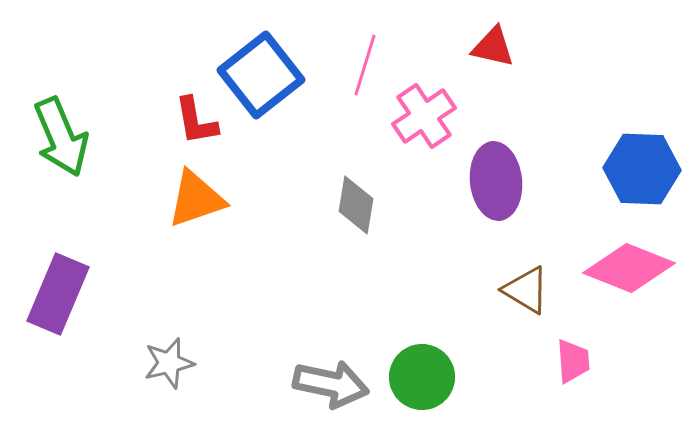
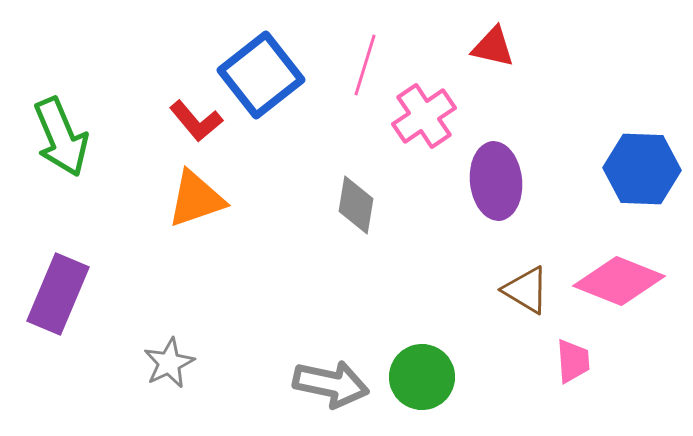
red L-shape: rotated 30 degrees counterclockwise
pink diamond: moved 10 px left, 13 px down
gray star: rotated 12 degrees counterclockwise
